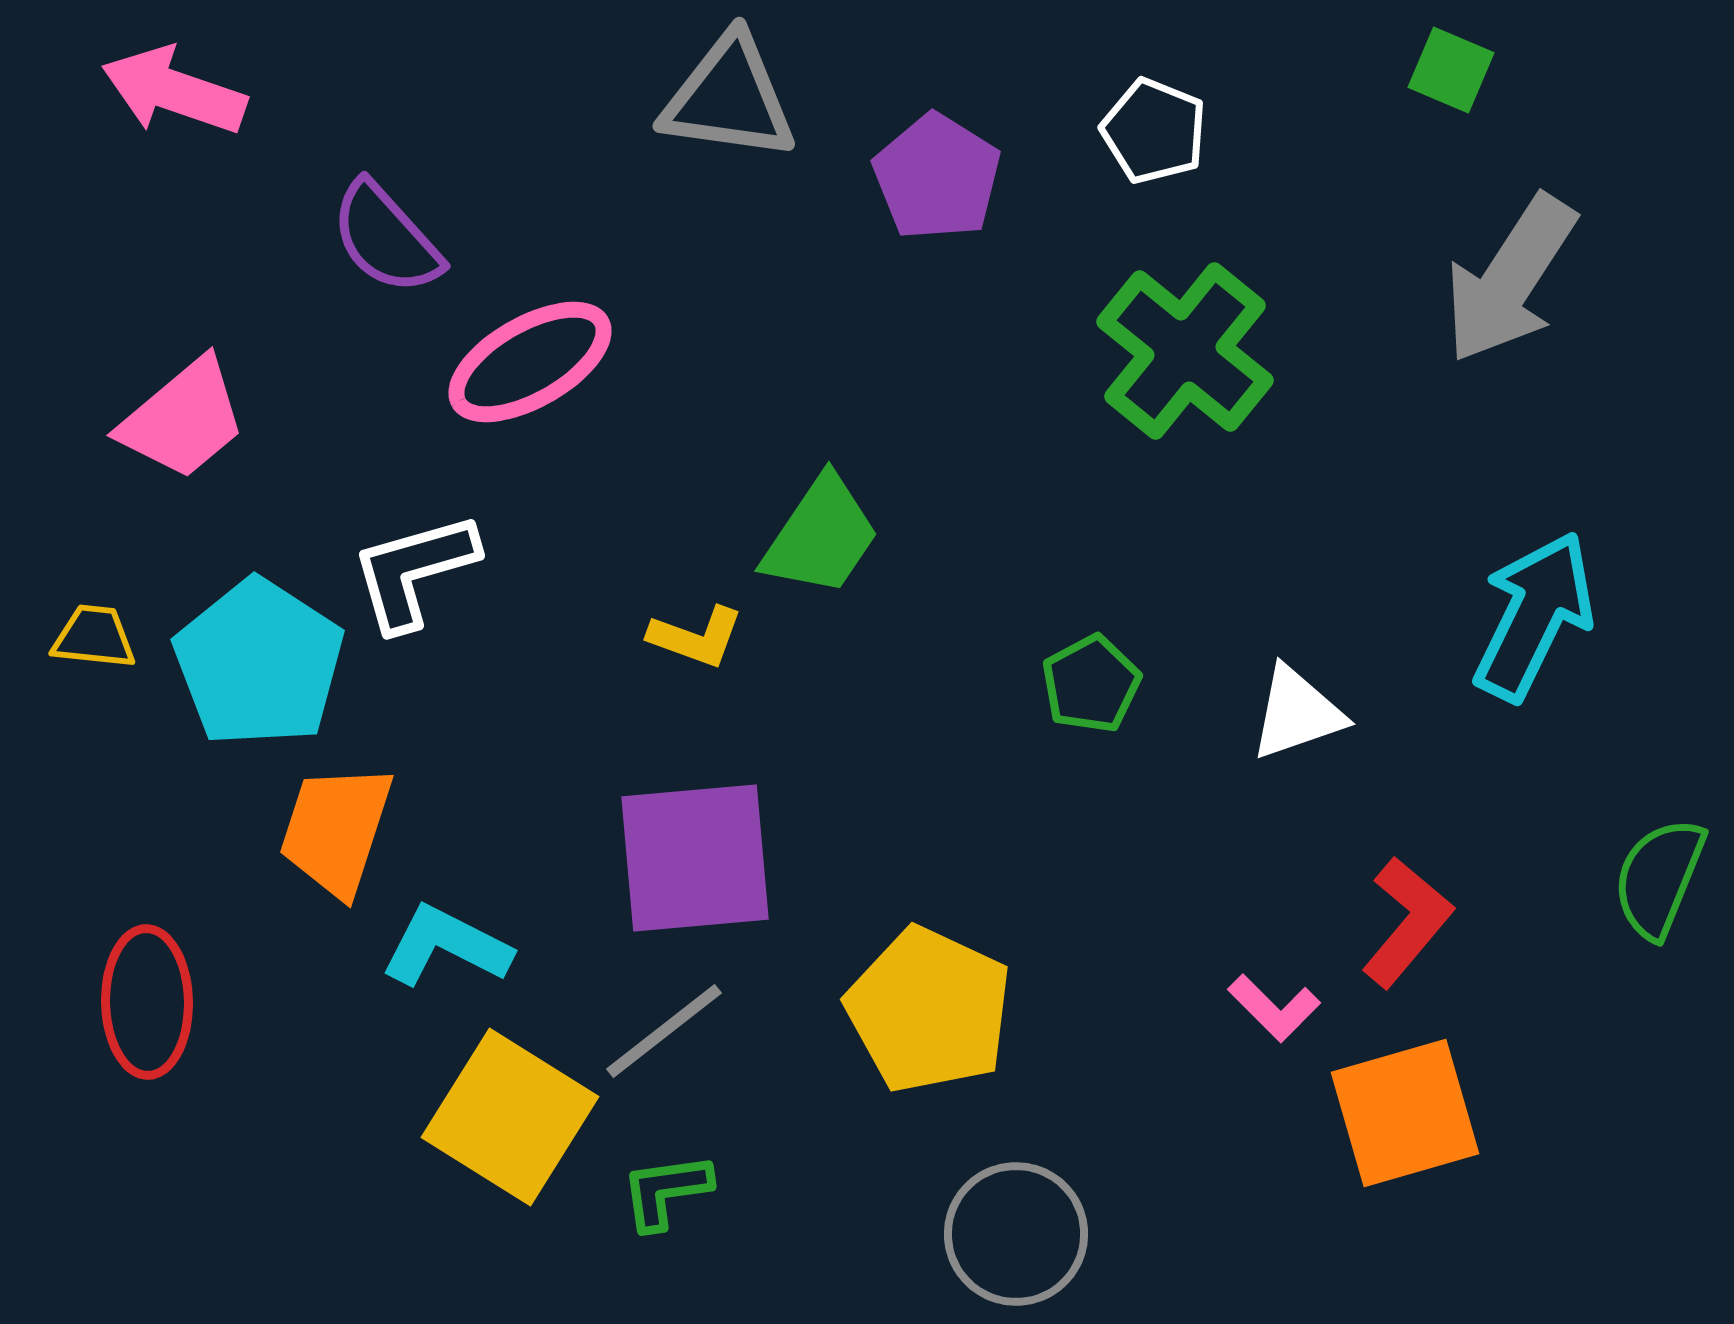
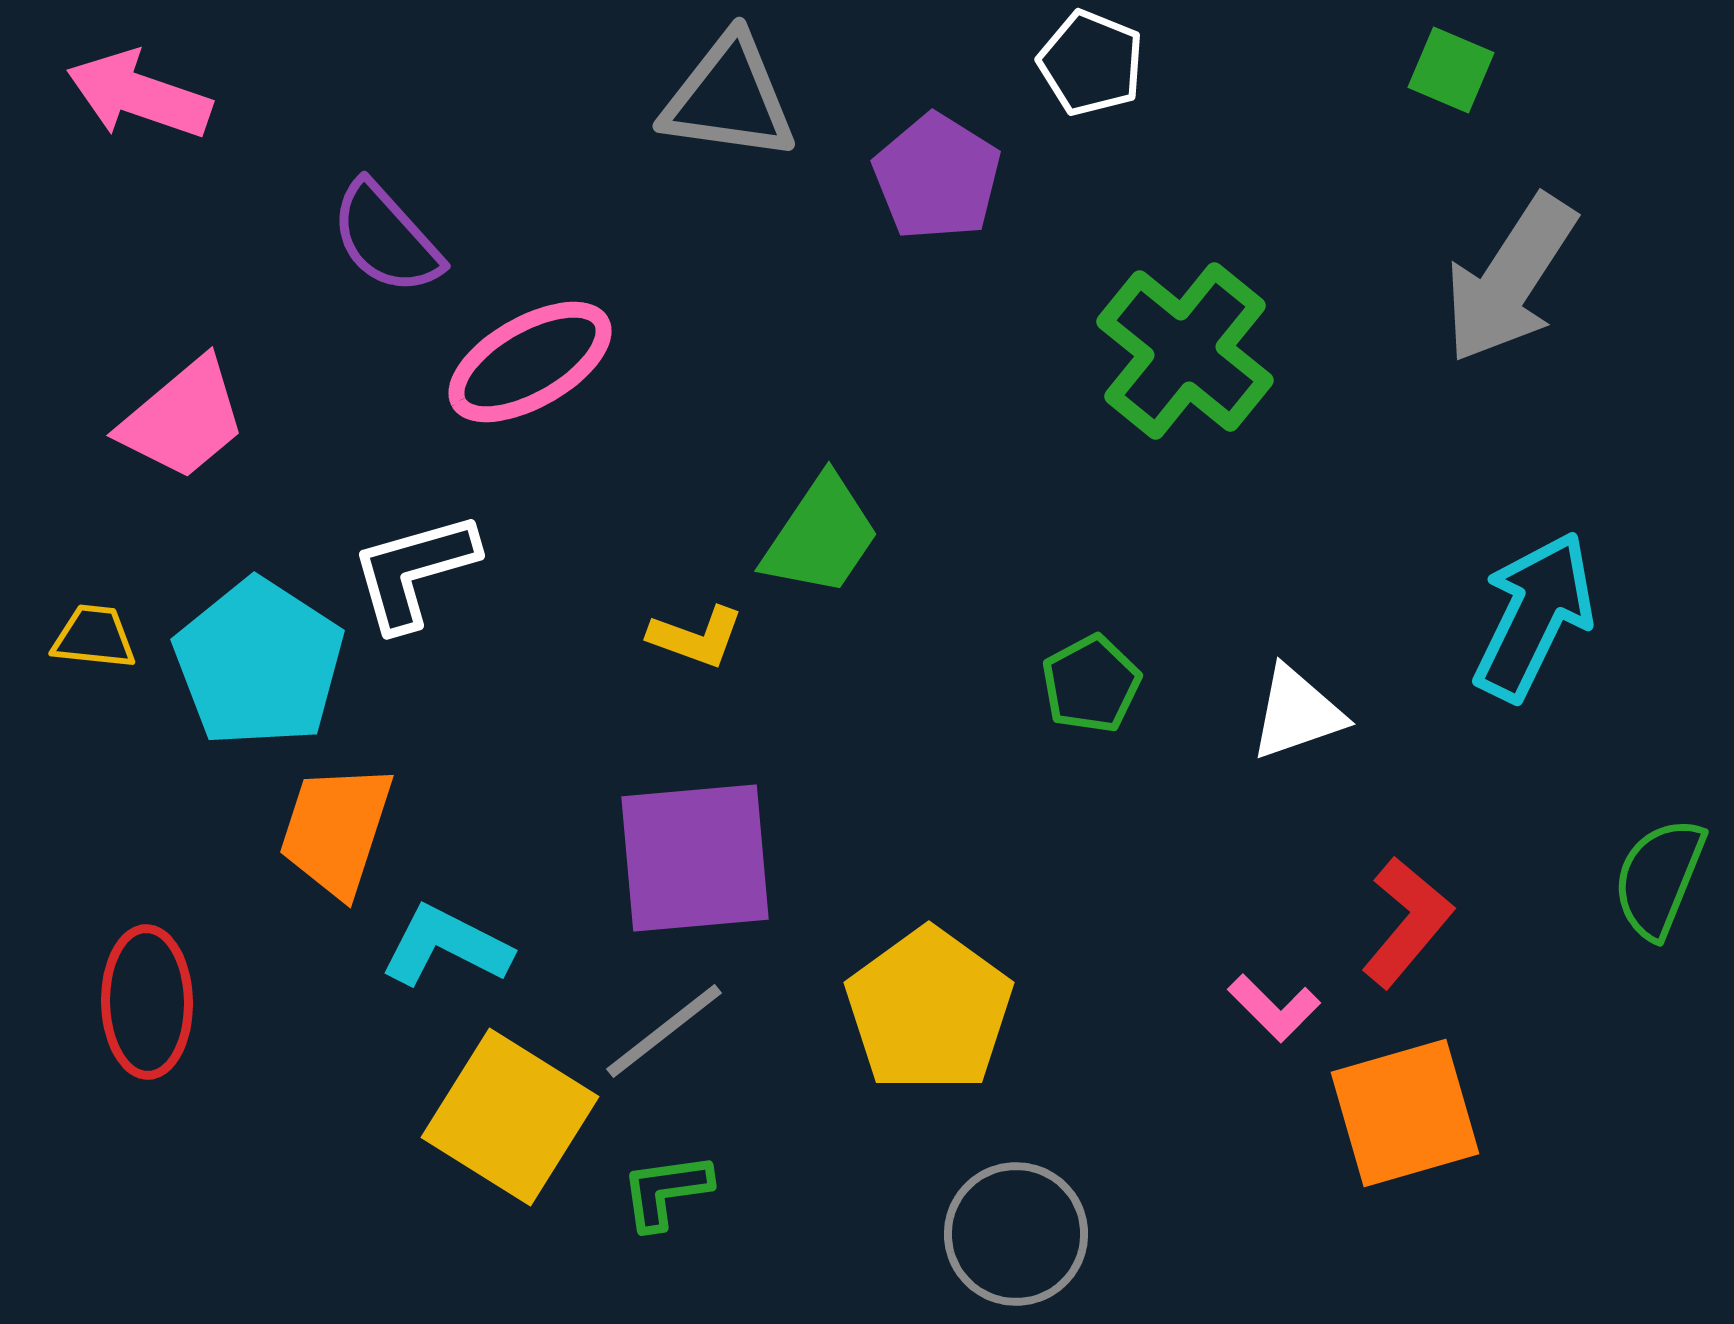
pink arrow: moved 35 px left, 4 px down
white pentagon: moved 63 px left, 68 px up
yellow pentagon: rotated 11 degrees clockwise
